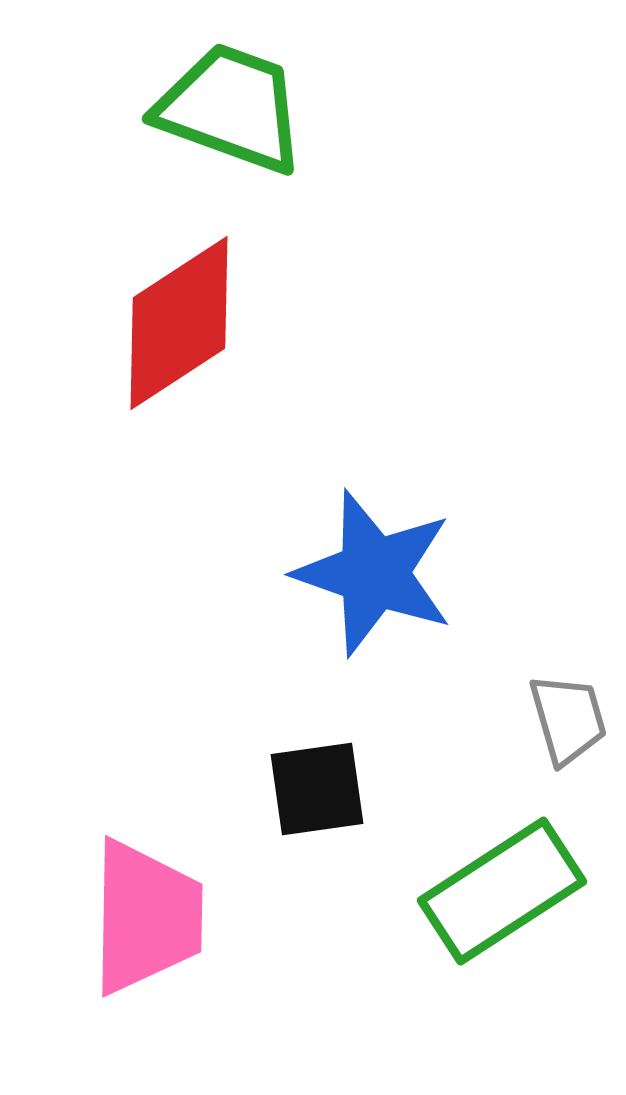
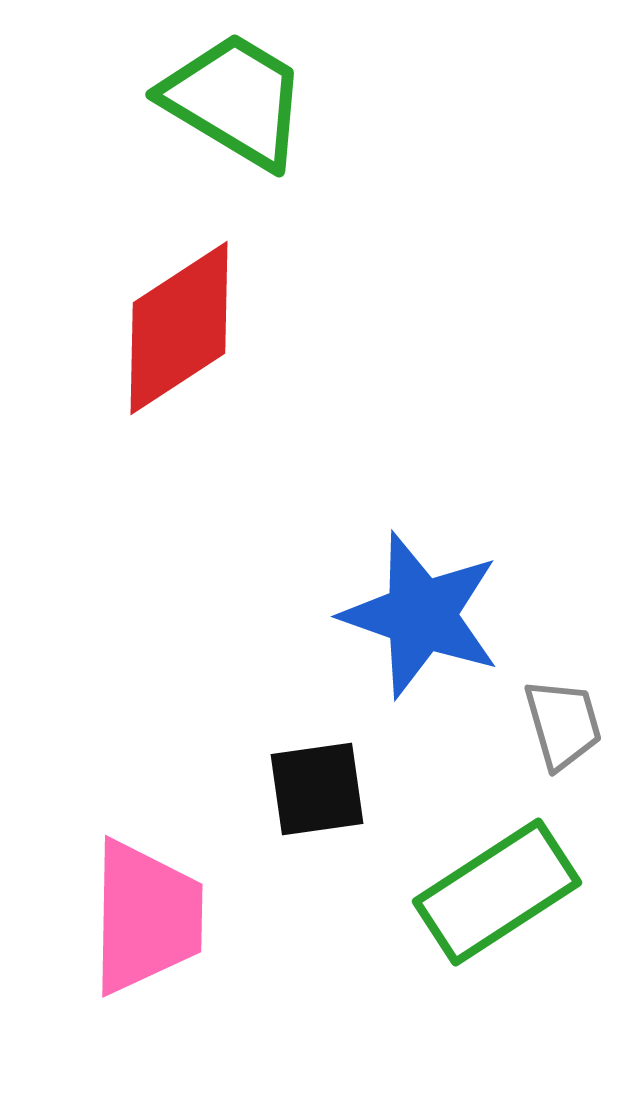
green trapezoid: moved 4 px right, 8 px up; rotated 11 degrees clockwise
red diamond: moved 5 px down
blue star: moved 47 px right, 42 px down
gray trapezoid: moved 5 px left, 5 px down
green rectangle: moved 5 px left, 1 px down
